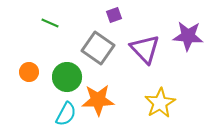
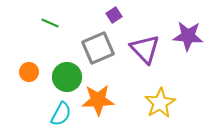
purple square: rotated 14 degrees counterclockwise
gray square: rotated 32 degrees clockwise
cyan semicircle: moved 5 px left
